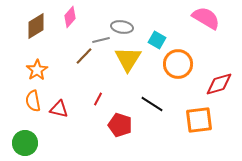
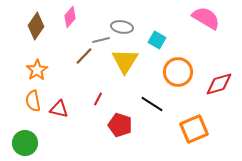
brown diamond: rotated 24 degrees counterclockwise
yellow triangle: moved 3 px left, 2 px down
orange circle: moved 8 px down
orange square: moved 5 px left, 9 px down; rotated 16 degrees counterclockwise
